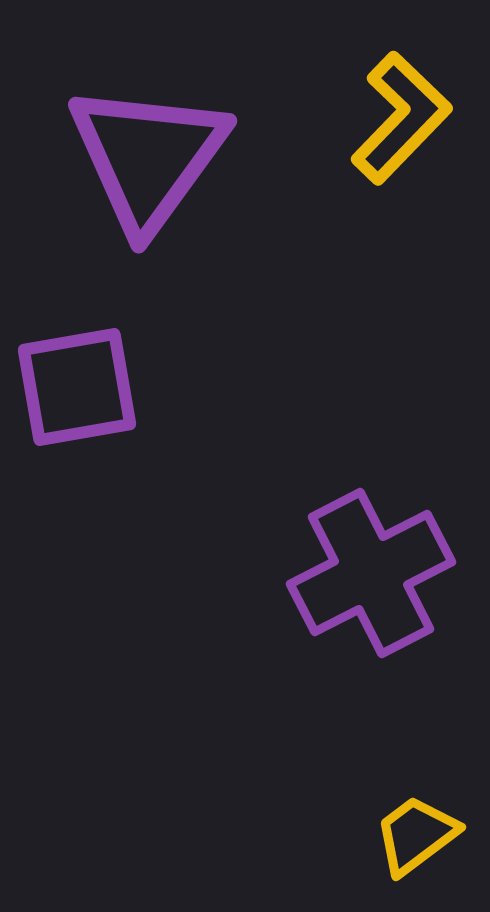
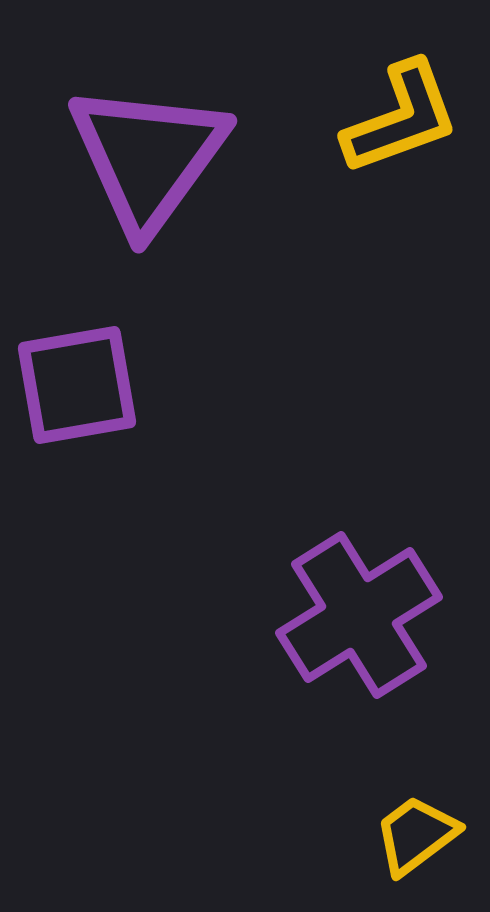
yellow L-shape: rotated 26 degrees clockwise
purple square: moved 2 px up
purple cross: moved 12 px left, 42 px down; rotated 5 degrees counterclockwise
